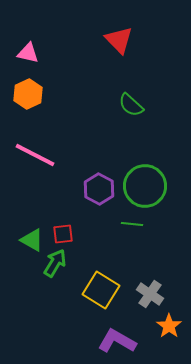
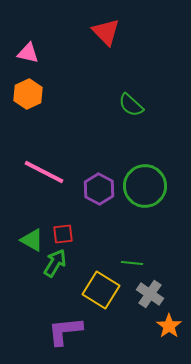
red triangle: moved 13 px left, 8 px up
pink line: moved 9 px right, 17 px down
green line: moved 39 px down
purple L-shape: moved 52 px left, 10 px up; rotated 36 degrees counterclockwise
